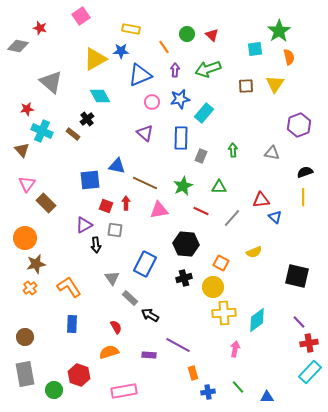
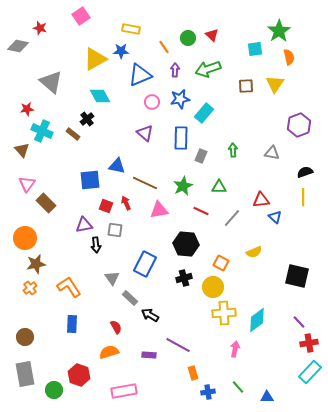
green circle at (187, 34): moved 1 px right, 4 px down
red arrow at (126, 203): rotated 24 degrees counterclockwise
purple triangle at (84, 225): rotated 18 degrees clockwise
